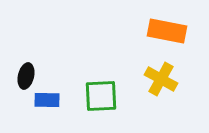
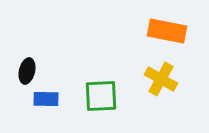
black ellipse: moved 1 px right, 5 px up
blue rectangle: moved 1 px left, 1 px up
